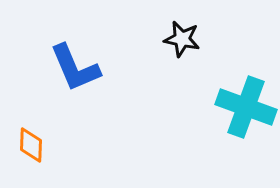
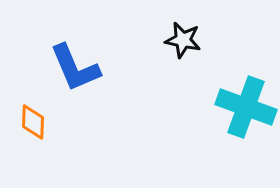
black star: moved 1 px right, 1 px down
orange diamond: moved 2 px right, 23 px up
